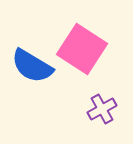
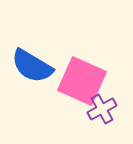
pink square: moved 32 px down; rotated 9 degrees counterclockwise
